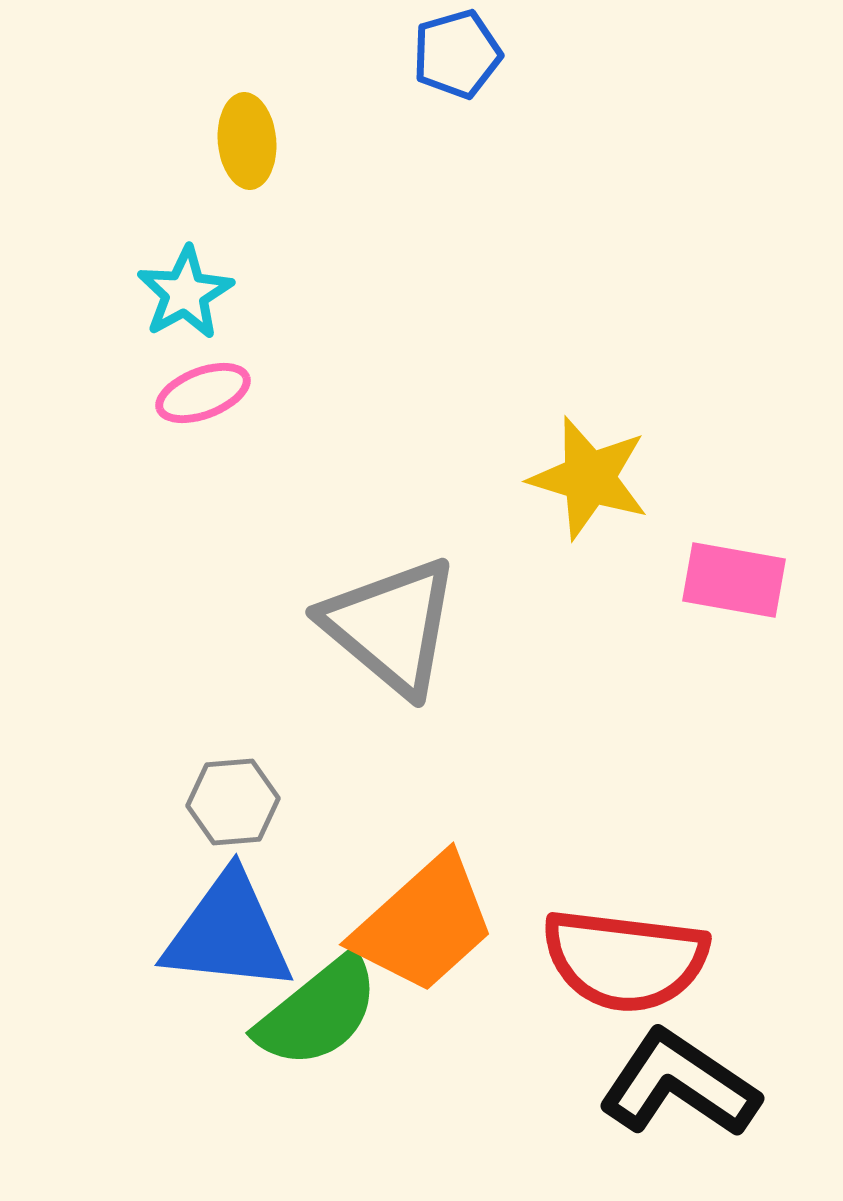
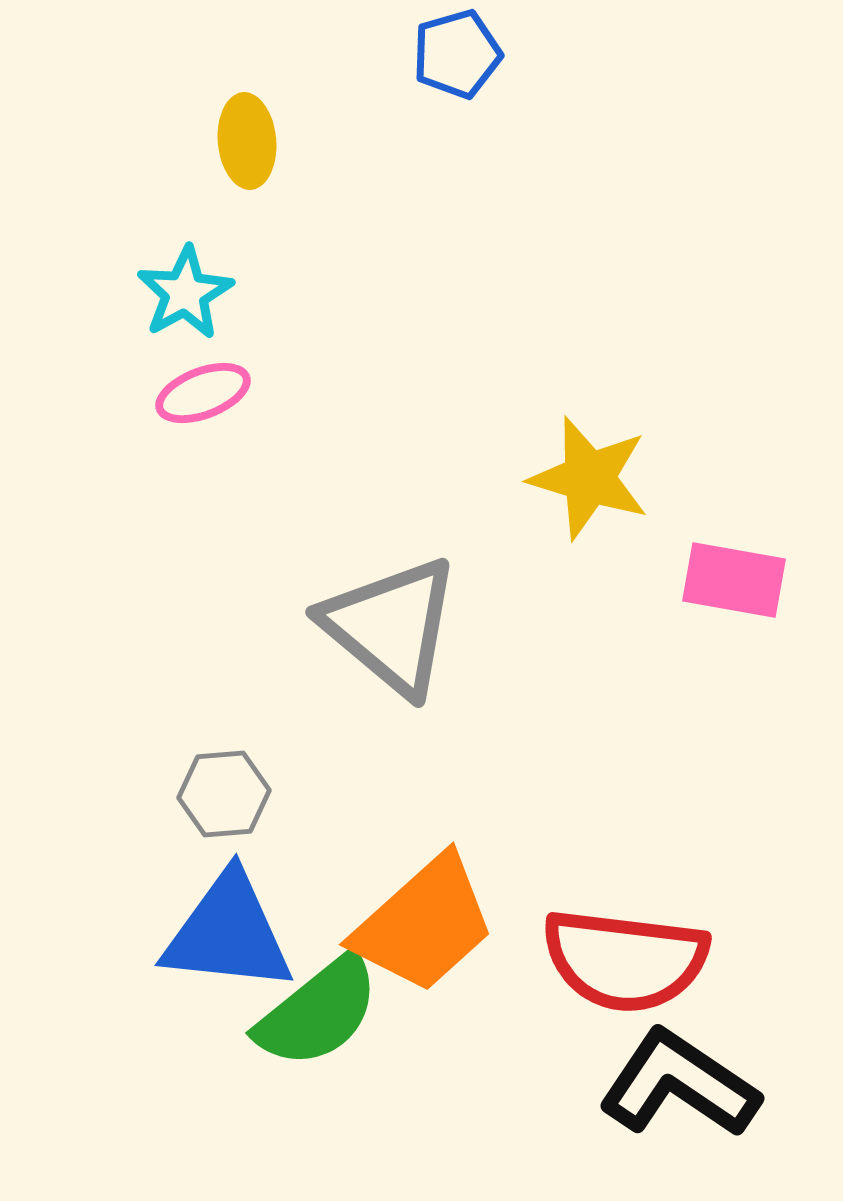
gray hexagon: moved 9 px left, 8 px up
